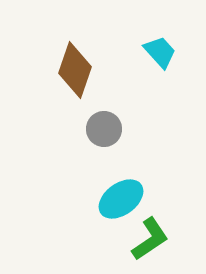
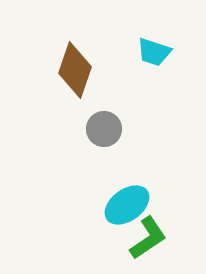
cyan trapezoid: moved 6 px left; rotated 150 degrees clockwise
cyan ellipse: moved 6 px right, 6 px down
green L-shape: moved 2 px left, 1 px up
